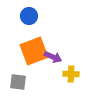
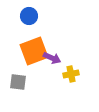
purple arrow: moved 1 px left, 1 px down
yellow cross: rotated 14 degrees counterclockwise
